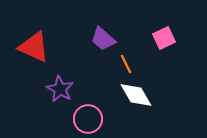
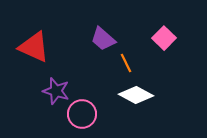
pink square: rotated 20 degrees counterclockwise
orange line: moved 1 px up
purple star: moved 4 px left, 2 px down; rotated 12 degrees counterclockwise
white diamond: rotated 32 degrees counterclockwise
pink circle: moved 6 px left, 5 px up
